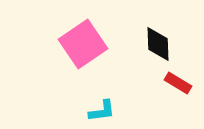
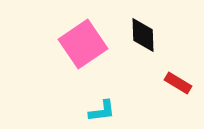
black diamond: moved 15 px left, 9 px up
